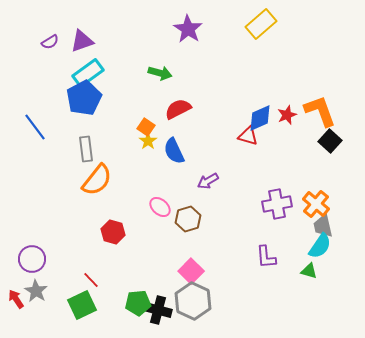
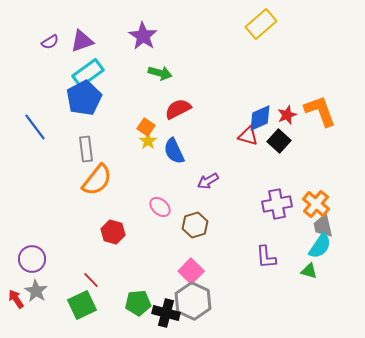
purple star: moved 45 px left, 7 px down
black square: moved 51 px left
brown hexagon: moved 7 px right, 6 px down
black cross: moved 8 px right, 3 px down
